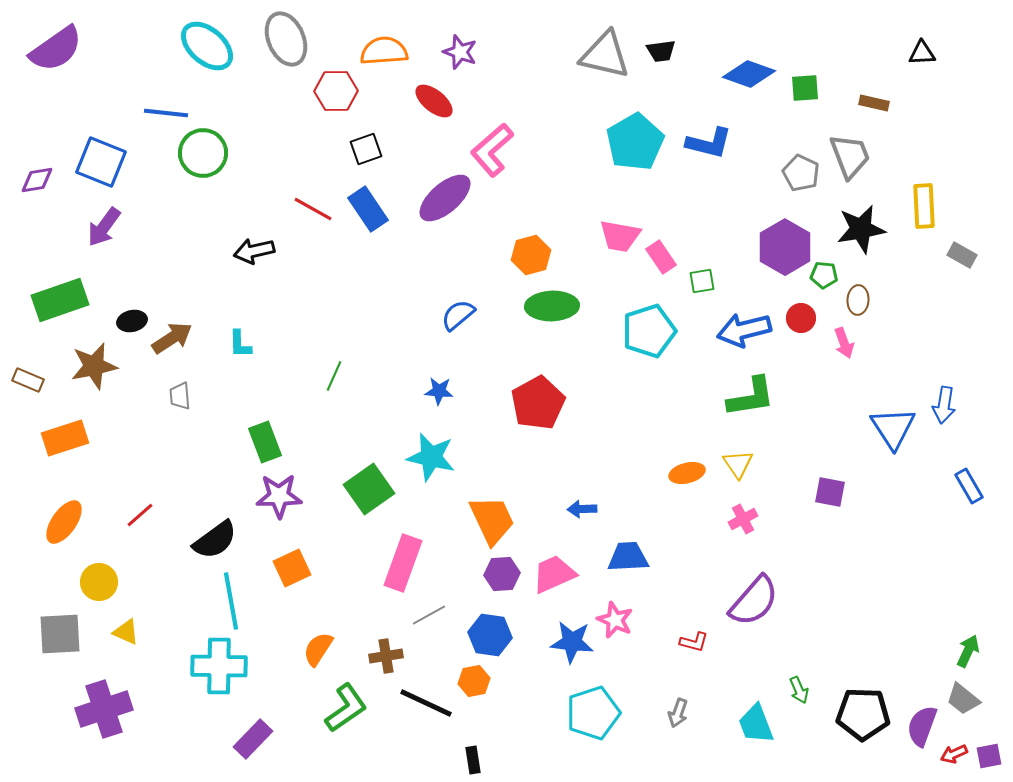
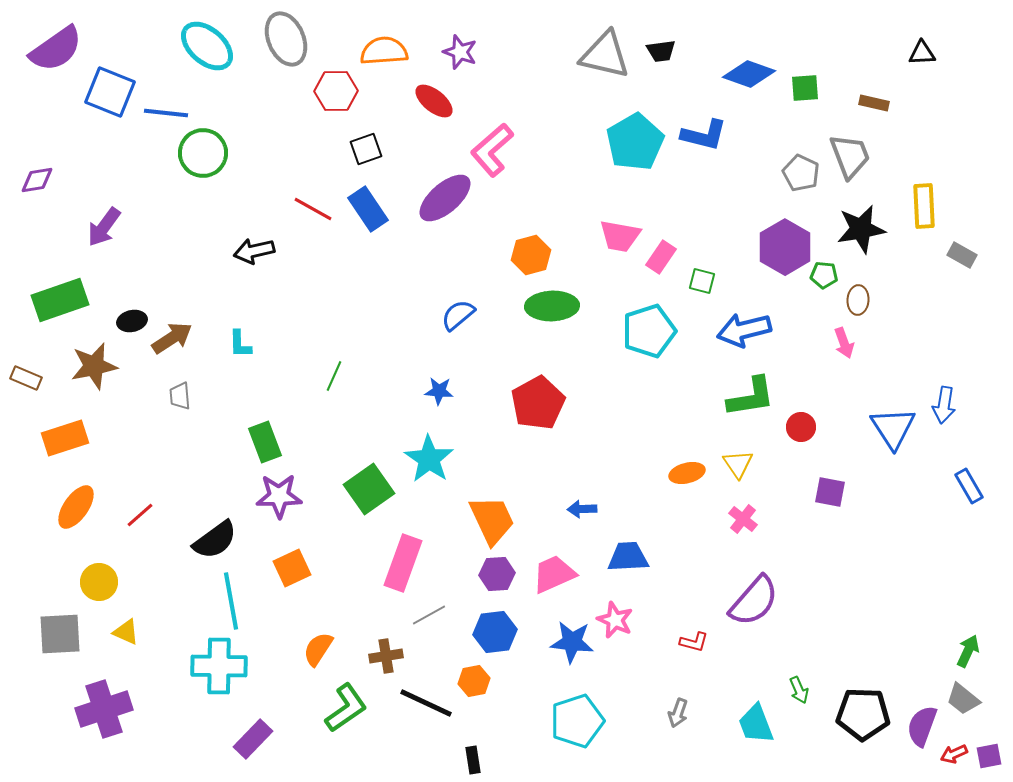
blue L-shape at (709, 143): moved 5 px left, 8 px up
blue square at (101, 162): moved 9 px right, 70 px up
pink rectangle at (661, 257): rotated 68 degrees clockwise
green square at (702, 281): rotated 24 degrees clockwise
red circle at (801, 318): moved 109 px down
brown rectangle at (28, 380): moved 2 px left, 2 px up
cyan star at (431, 457): moved 2 px left, 2 px down; rotated 21 degrees clockwise
pink cross at (743, 519): rotated 24 degrees counterclockwise
orange ellipse at (64, 522): moved 12 px right, 15 px up
purple hexagon at (502, 574): moved 5 px left
blue hexagon at (490, 635): moved 5 px right, 3 px up; rotated 15 degrees counterclockwise
cyan pentagon at (593, 713): moved 16 px left, 8 px down
